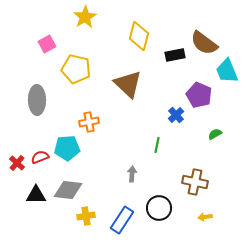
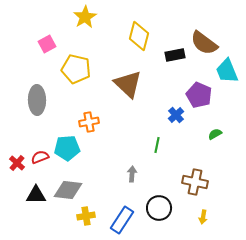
yellow arrow: moved 2 px left; rotated 72 degrees counterclockwise
